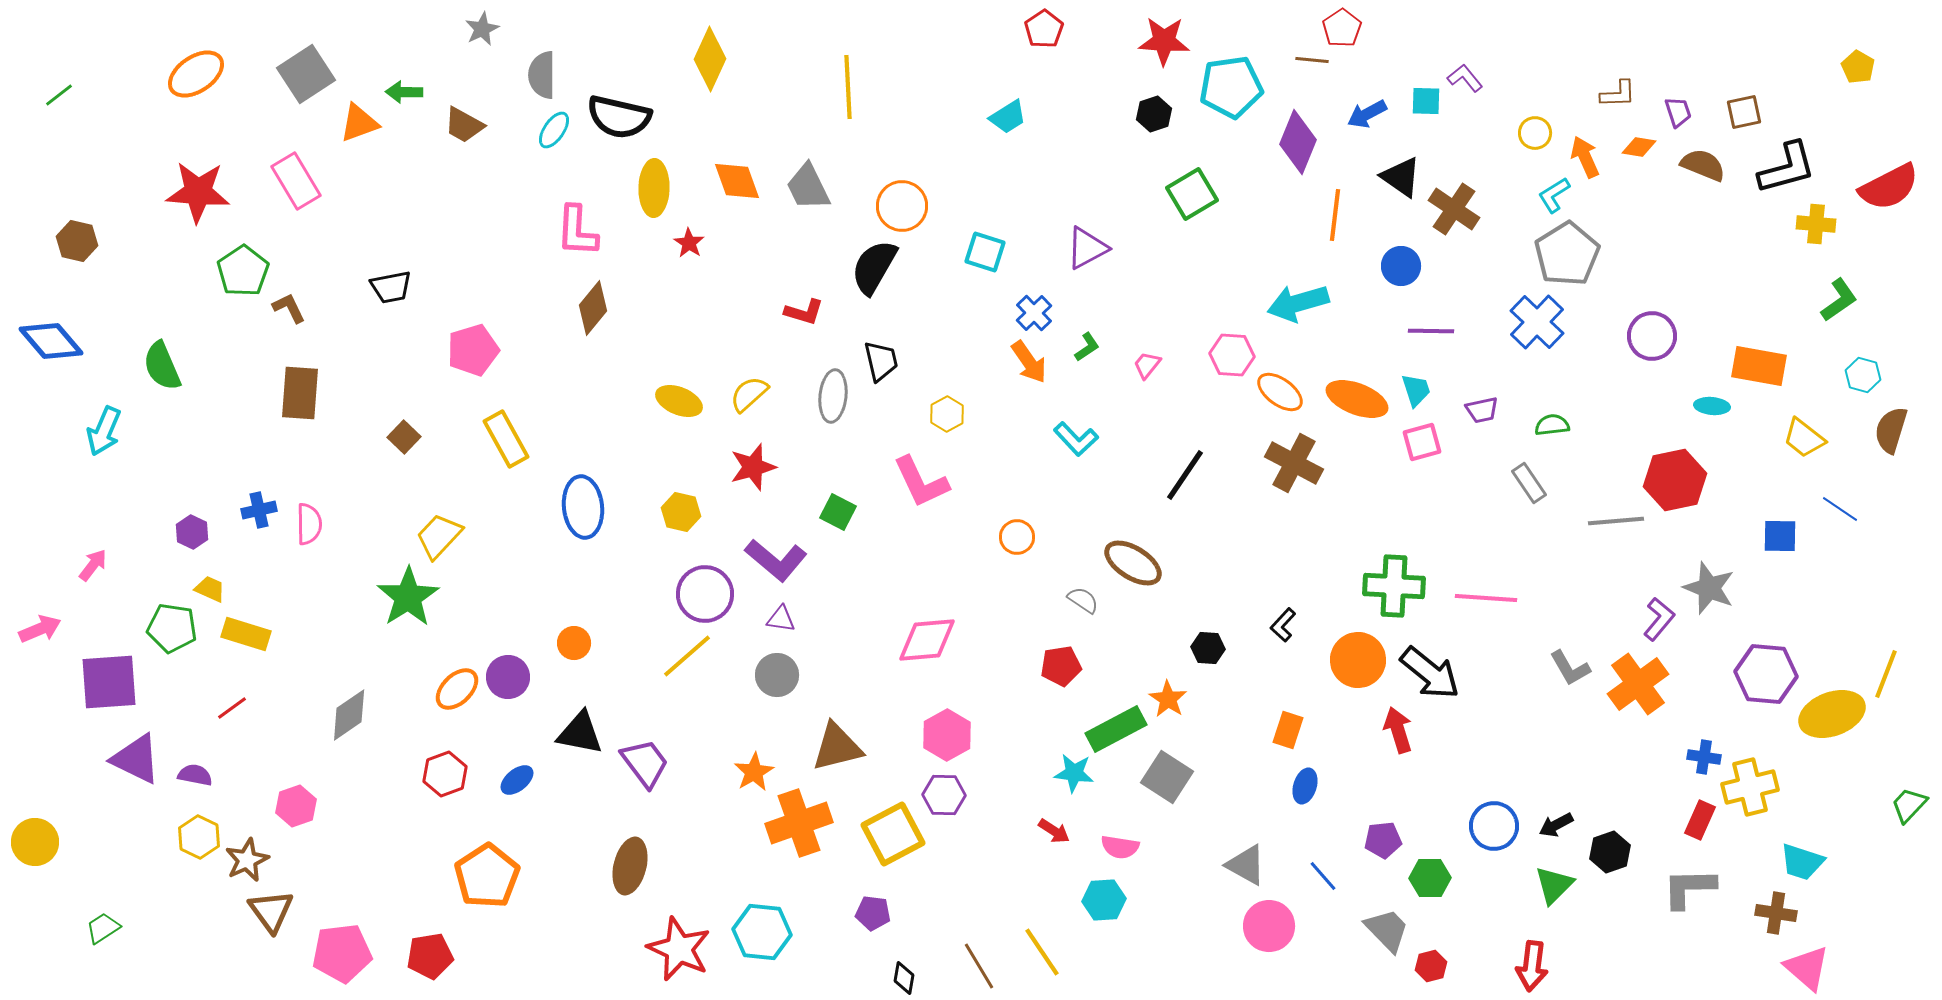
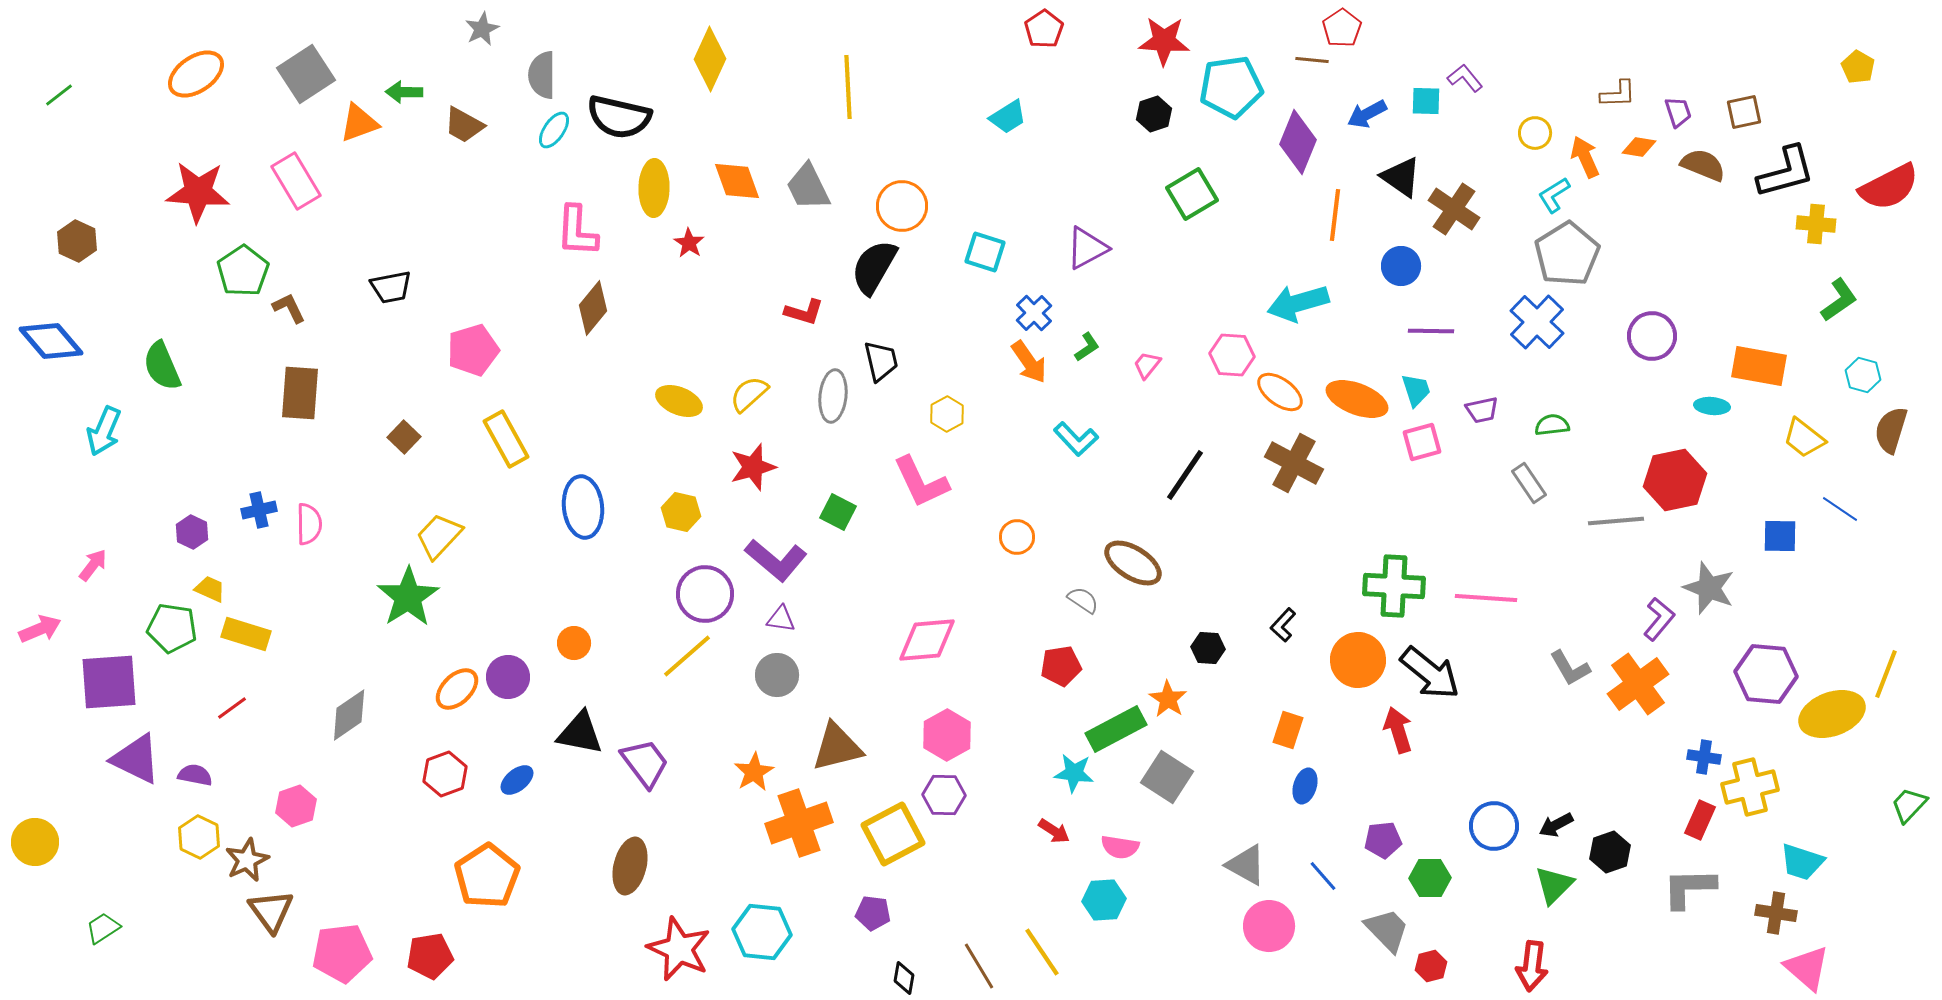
black L-shape at (1787, 168): moved 1 px left, 4 px down
brown hexagon at (77, 241): rotated 12 degrees clockwise
